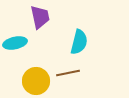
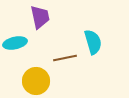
cyan semicircle: moved 14 px right; rotated 30 degrees counterclockwise
brown line: moved 3 px left, 15 px up
